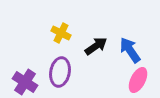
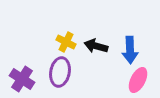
yellow cross: moved 5 px right, 9 px down
black arrow: rotated 130 degrees counterclockwise
blue arrow: rotated 148 degrees counterclockwise
purple cross: moved 3 px left, 3 px up
